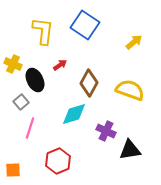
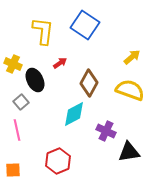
yellow arrow: moved 2 px left, 15 px down
red arrow: moved 2 px up
cyan diamond: rotated 12 degrees counterclockwise
pink line: moved 13 px left, 2 px down; rotated 30 degrees counterclockwise
black triangle: moved 1 px left, 2 px down
